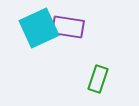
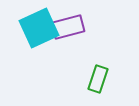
purple rectangle: rotated 24 degrees counterclockwise
